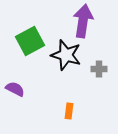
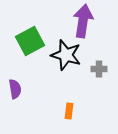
purple semicircle: rotated 54 degrees clockwise
